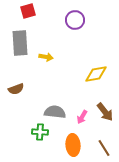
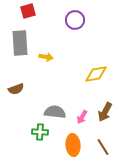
brown arrow: rotated 66 degrees clockwise
brown line: moved 1 px left, 1 px up
